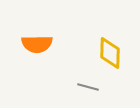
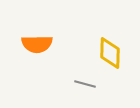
gray line: moved 3 px left, 3 px up
